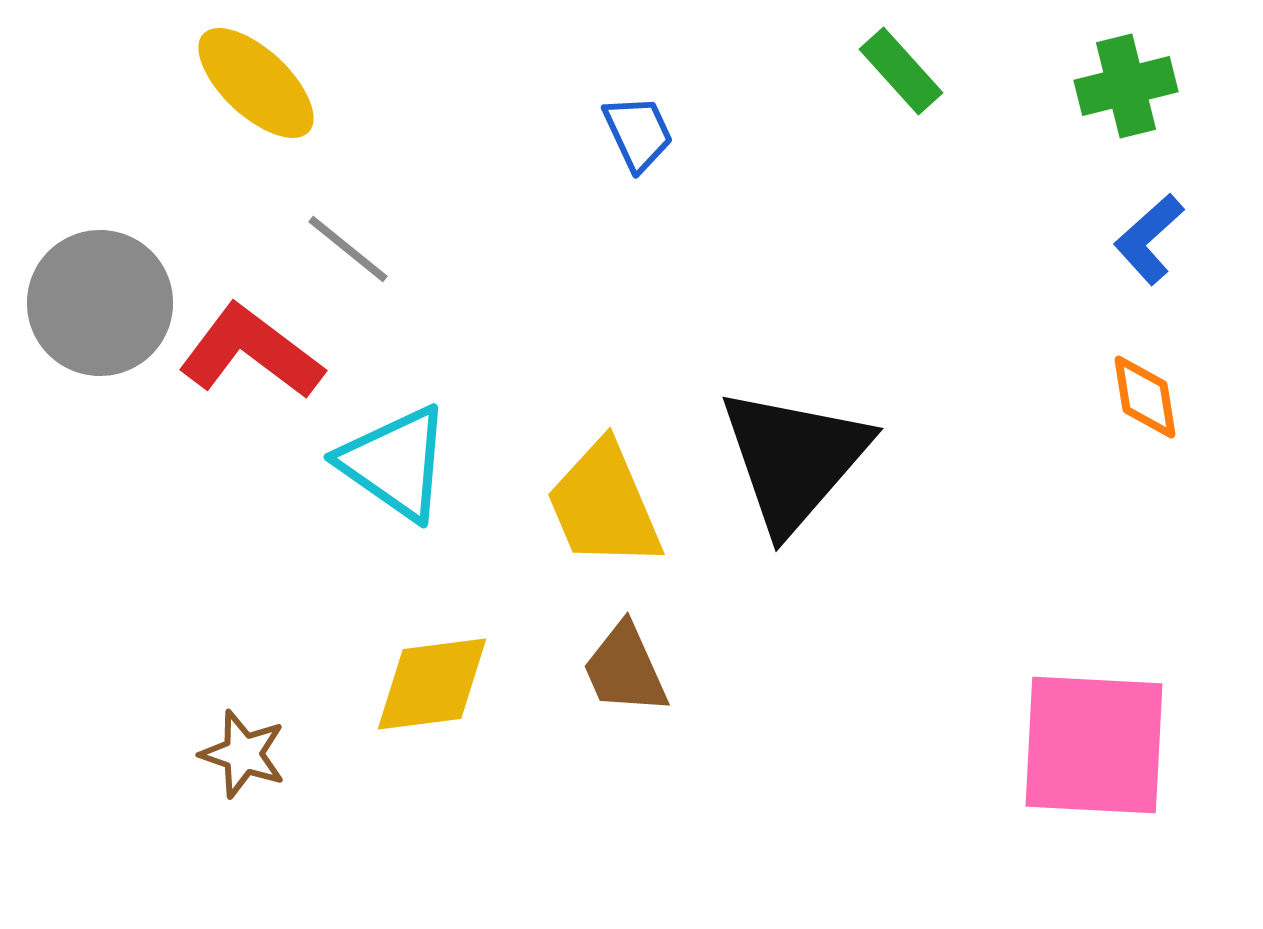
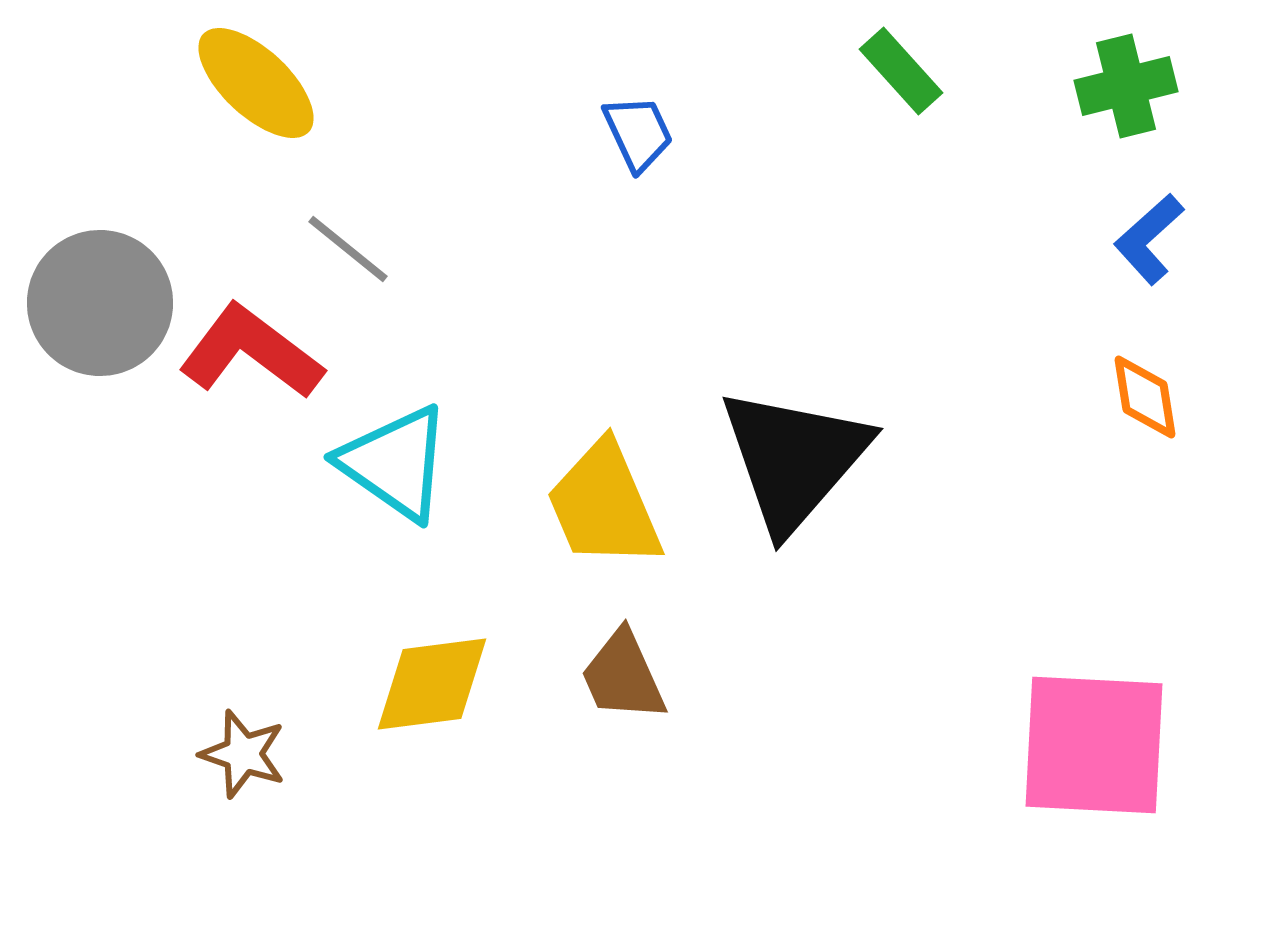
brown trapezoid: moved 2 px left, 7 px down
